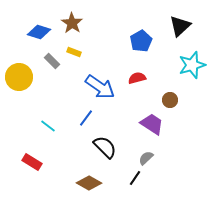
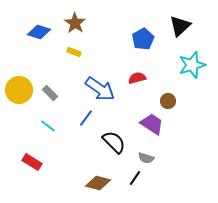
brown star: moved 3 px right
blue pentagon: moved 2 px right, 2 px up
gray rectangle: moved 2 px left, 32 px down
yellow circle: moved 13 px down
blue arrow: moved 2 px down
brown circle: moved 2 px left, 1 px down
black semicircle: moved 9 px right, 5 px up
gray semicircle: rotated 119 degrees counterclockwise
brown diamond: moved 9 px right; rotated 15 degrees counterclockwise
